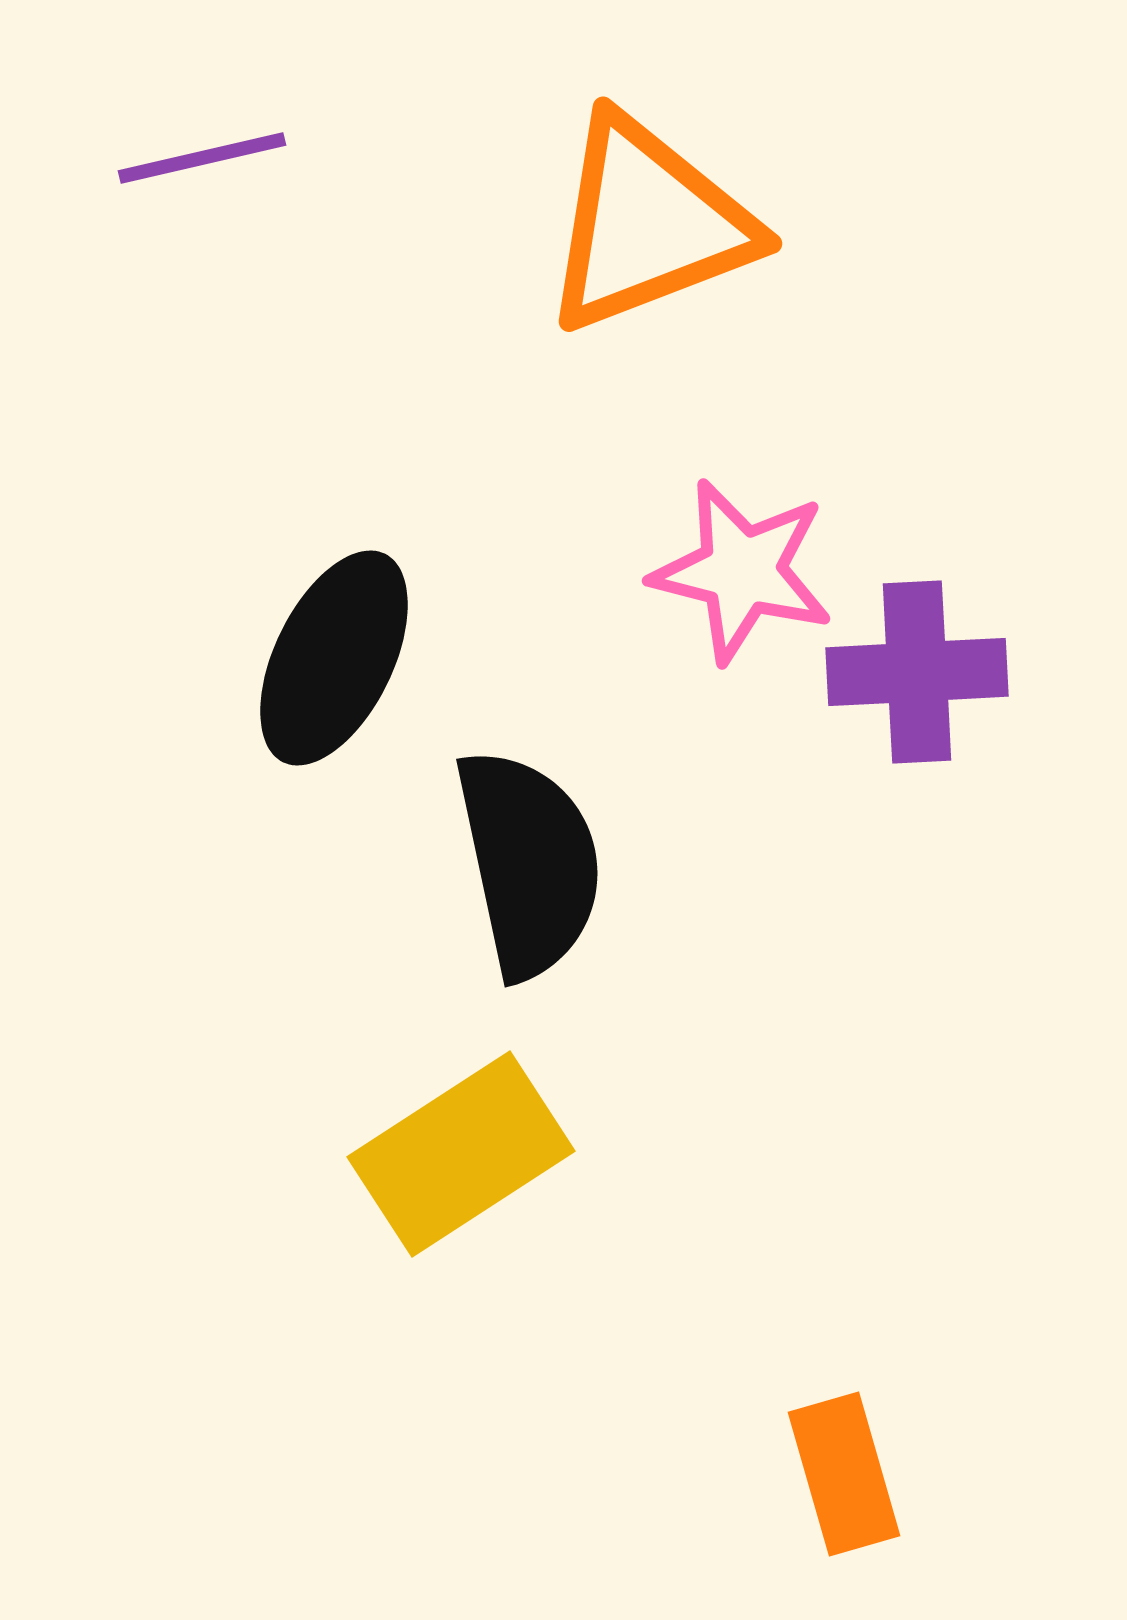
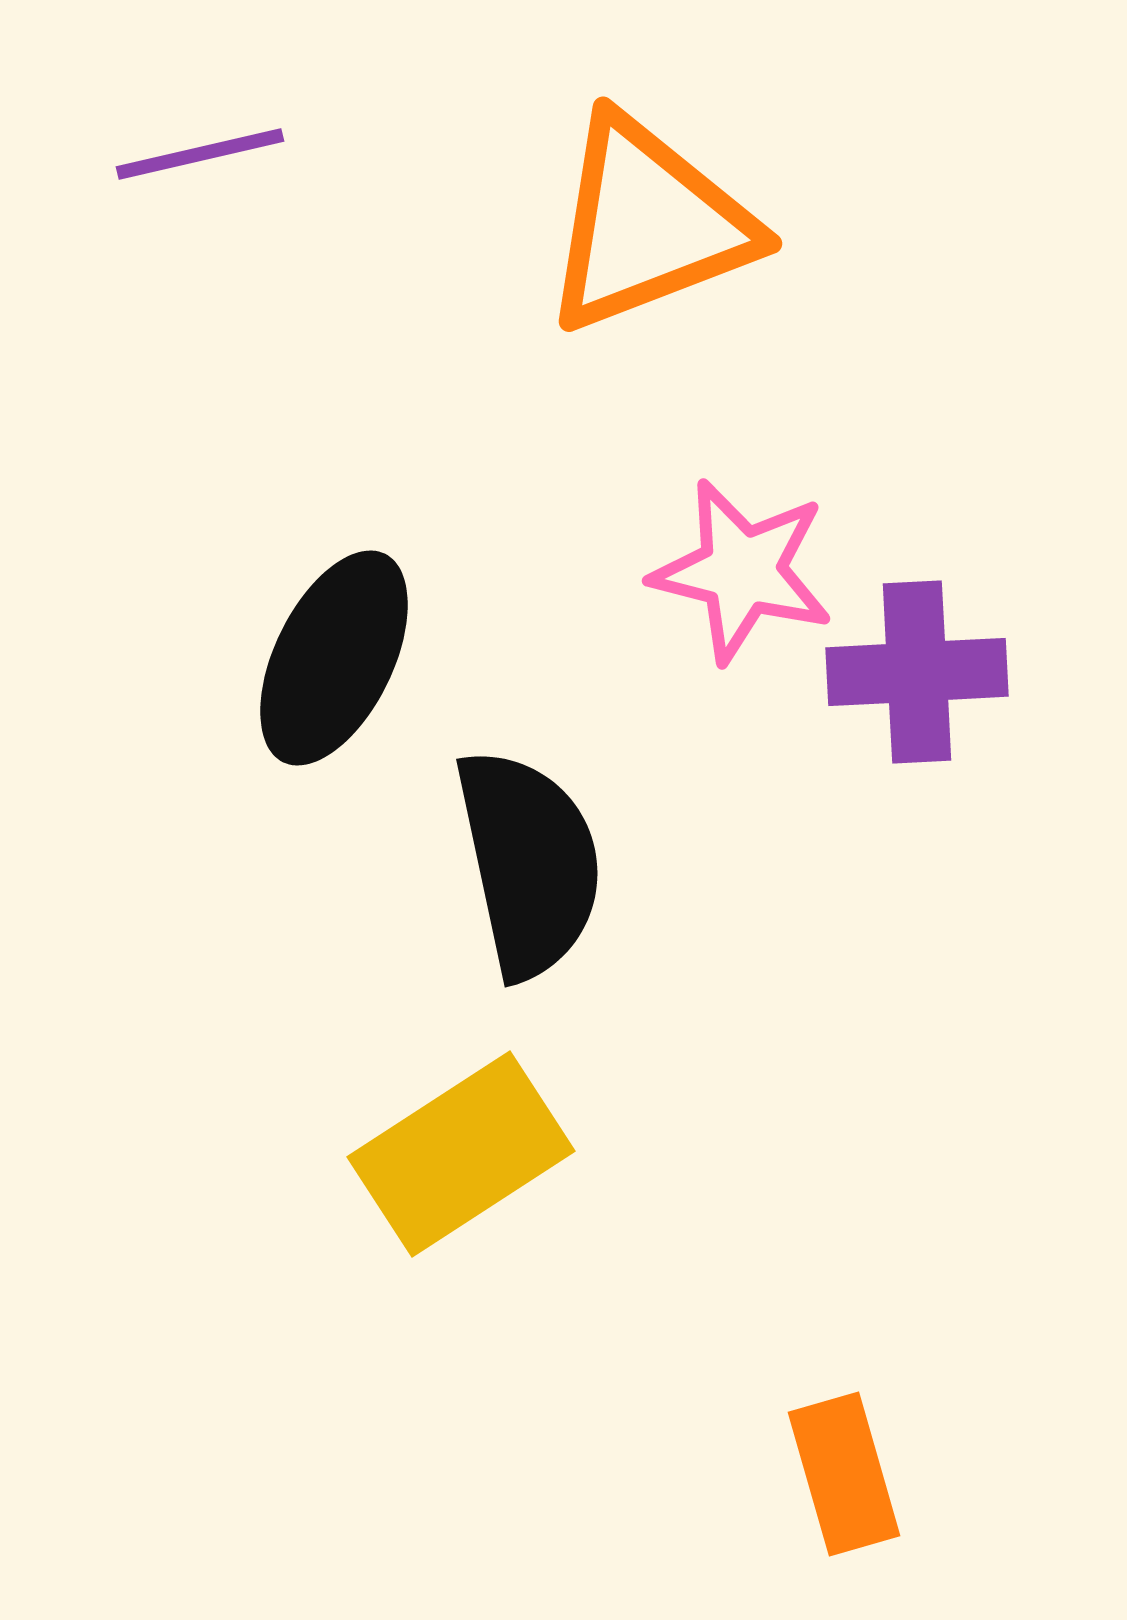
purple line: moved 2 px left, 4 px up
